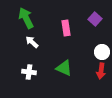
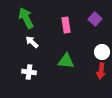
pink rectangle: moved 3 px up
green triangle: moved 2 px right, 7 px up; rotated 18 degrees counterclockwise
